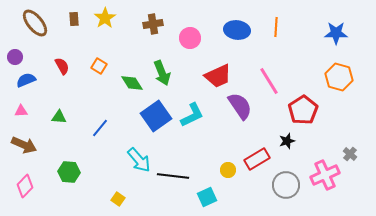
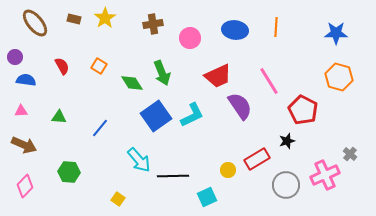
brown rectangle: rotated 72 degrees counterclockwise
blue ellipse: moved 2 px left
blue semicircle: rotated 30 degrees clockwise
red pentagon: rotated 12 degrees counterclockwise
black line: rotated 8 degrees counterclockwise
